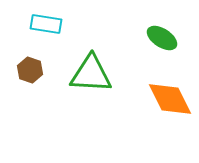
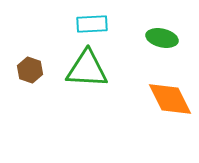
cyan rectangle: moved 46 px right; rotated 12 degrees counterclockwise
green ellipse: rotated 20 degrees counterclockwise
green triangle: moved 4 px left, 5 px up
